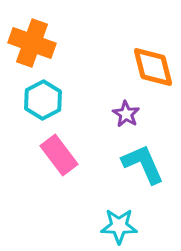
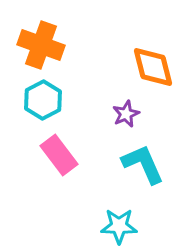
orange cross: moved 9 px right, 2 px down
purple star: rotated 16 degrees clockwise
